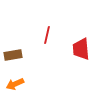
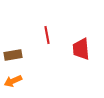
red line: rotated 24 degrees counterclockwise
orange arrow: moved 2 px left, 3 px up
